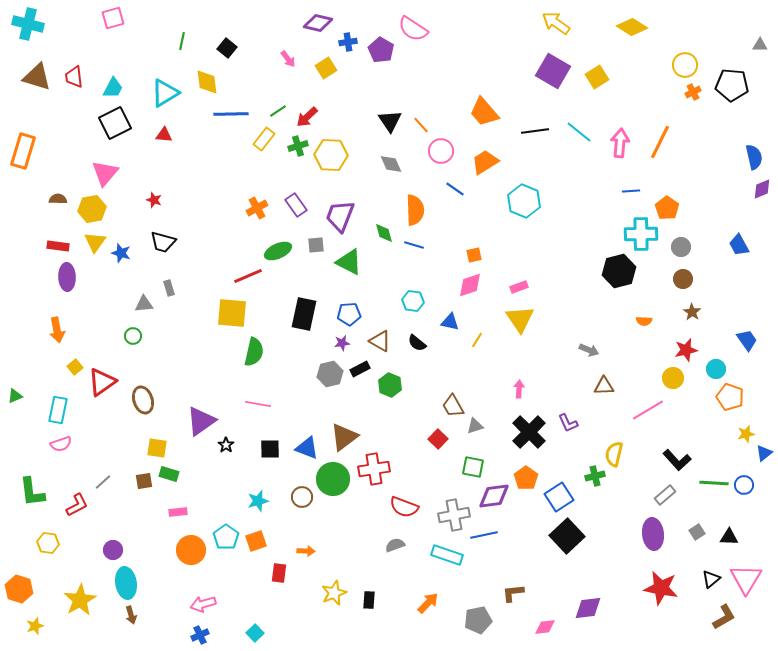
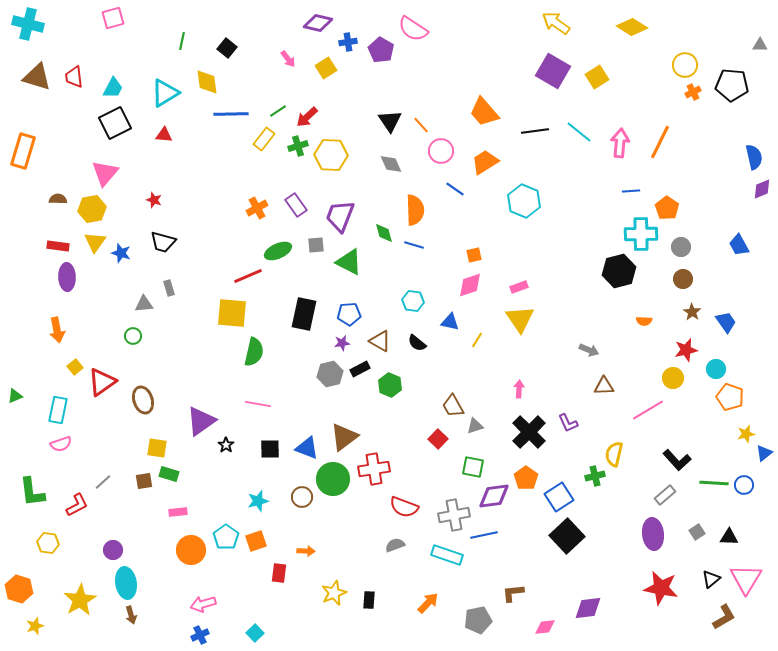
blue trapezoid at (747, 340): moved 21 px left, 18 px up
